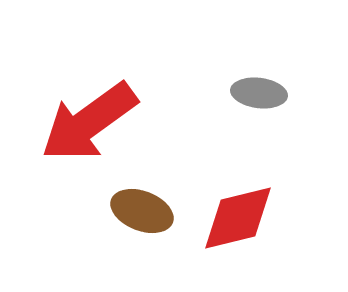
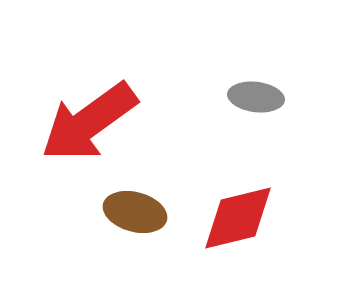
gray ellipse: moved 3 px left, 4 px down
brown ellipse: moved 7 px left, 1 px down; rotated 6 degrees counterclockwise
